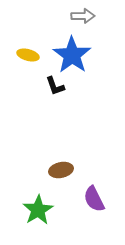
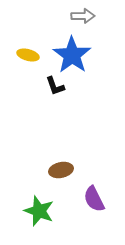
green star: moved 1 px right, 1 px down; rotated 20 degrees counterclockwise
